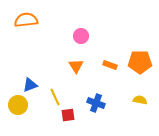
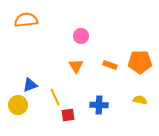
blue cross: moved 3 px right, 2 px down; rotated 18 degrees counterclockwise
